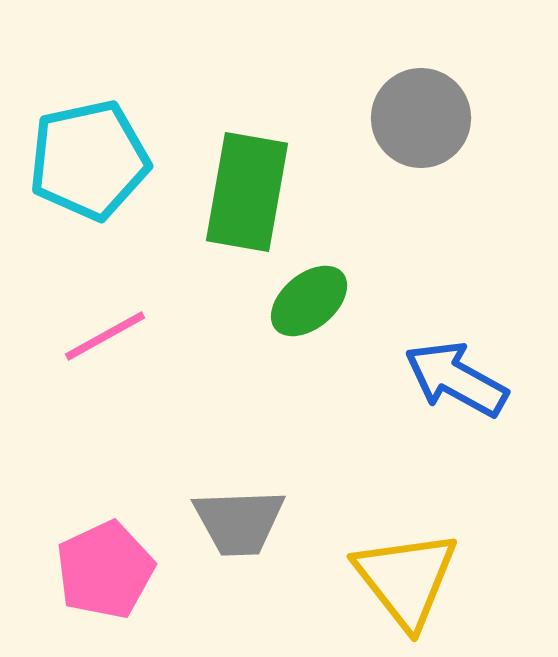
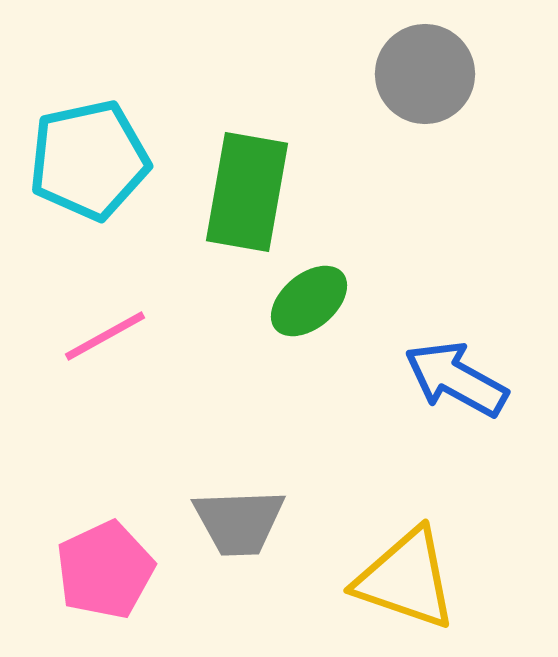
gray circle: moved 4 px right, 44 px up
yellow triangle: rotated 33 degrees counterclockwise
